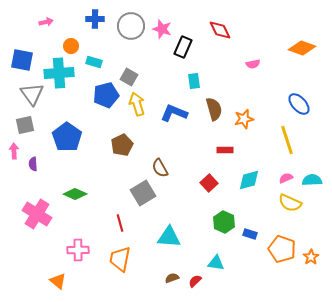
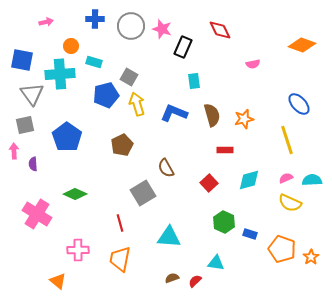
orange diamond at (302, 48): moved 3 px up
cyan cross at (59, 73): moved 1 px right, 1 px down
brown semicircle at (214, 109): moved 2 px left, 6 px down
brown semicircle at (160, 168): moved 6 px right
